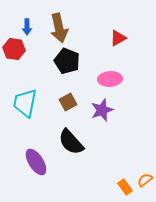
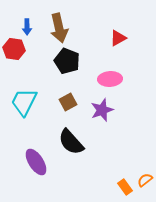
cyan trapezoid: moved 1 px left, 1 px up; rotated 16 degrees clockwise
